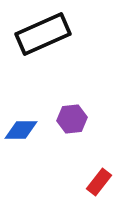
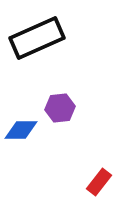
black rectangle: moved 6 px left, 4 px down
purple hexagon: moved 12 px left, 11 px up
